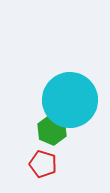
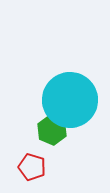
red pentagon: moved 11 px left, 3 px down
